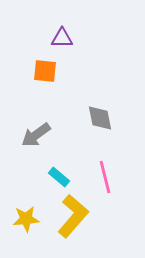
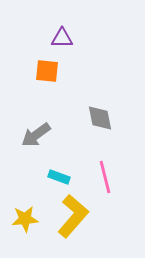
orange square: moved 2 px right
cyan rectangle: rotated 20 degrees counterclockwise
yellow star: moved 1 px left
